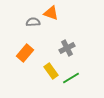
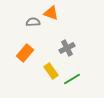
green line: moved 1 px right, 1 px down
